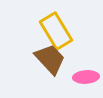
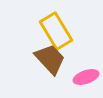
pink ellipse: rotated 15 degrees counterclockwise
